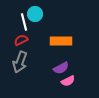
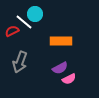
white line: rotated 36 degrees counterclockwise
red semicircle: moved 9 px left, 9 px up
purple semicircle: moved 1 px left
pink semicircle: moved 1 px right, 2 px up
